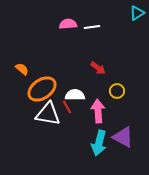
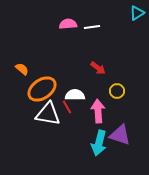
purple triangle: moved 3 px left, 2 px up; rotated 10 degrees counterclockwise
